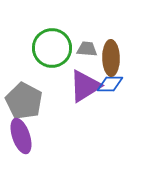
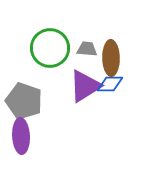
green circle: moved 2 px left
gray pentagon: rotated 9 degrees counterclockwise
purple ellipse: rotated 16 degrees clockwise
